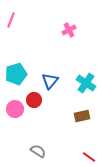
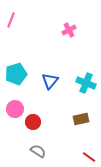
cyan cross: rotated 12 degrees counterclockwise
red circle: moved 1 px left, 22 px down
brown rectangle: moved 1 px left, 3 px down
